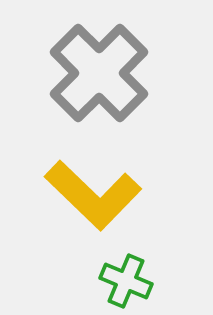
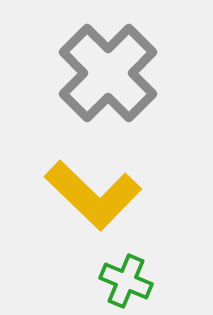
gray cross: moved 9 px right
